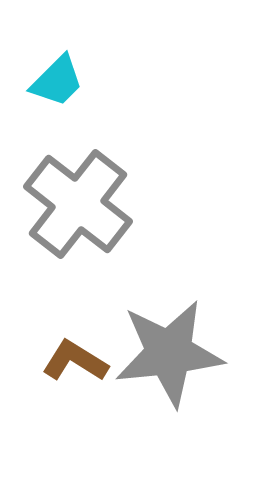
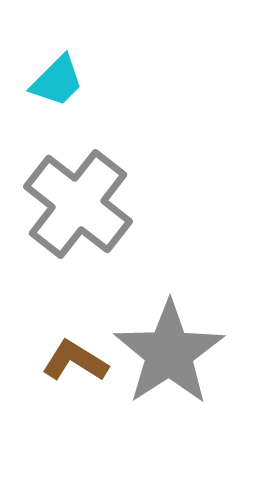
gray star: rotated 27 degrees counterclockwise
